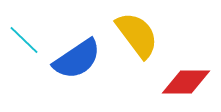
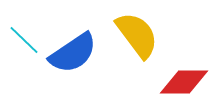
blue semicircle: moved 4 px left, 6 px up
red diamond: moved 2 px left
